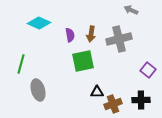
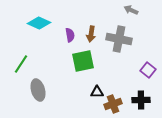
gray cross: rotated 25 degrees clockwise
green line: rotated 18 degrees clockwise
